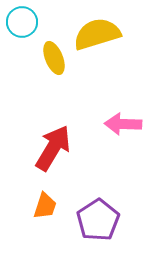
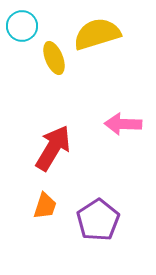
cyan circle: moved 4 px down
